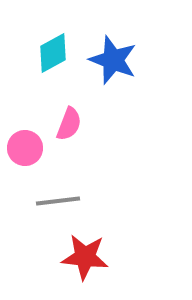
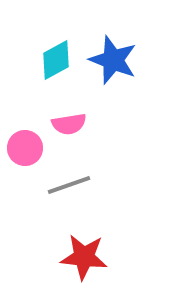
cyan diamond: moved 3 px right, 7 px down
pink semicircle: rotated 60 degrees clockwise
gray line: moved 11 px right, 16 px up; rotated 12 degrees counterclockwise
red star: moved 1 px left
